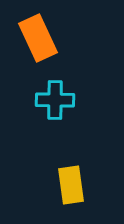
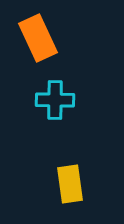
yellow rectangle: moved 1 px left, 1 px up
